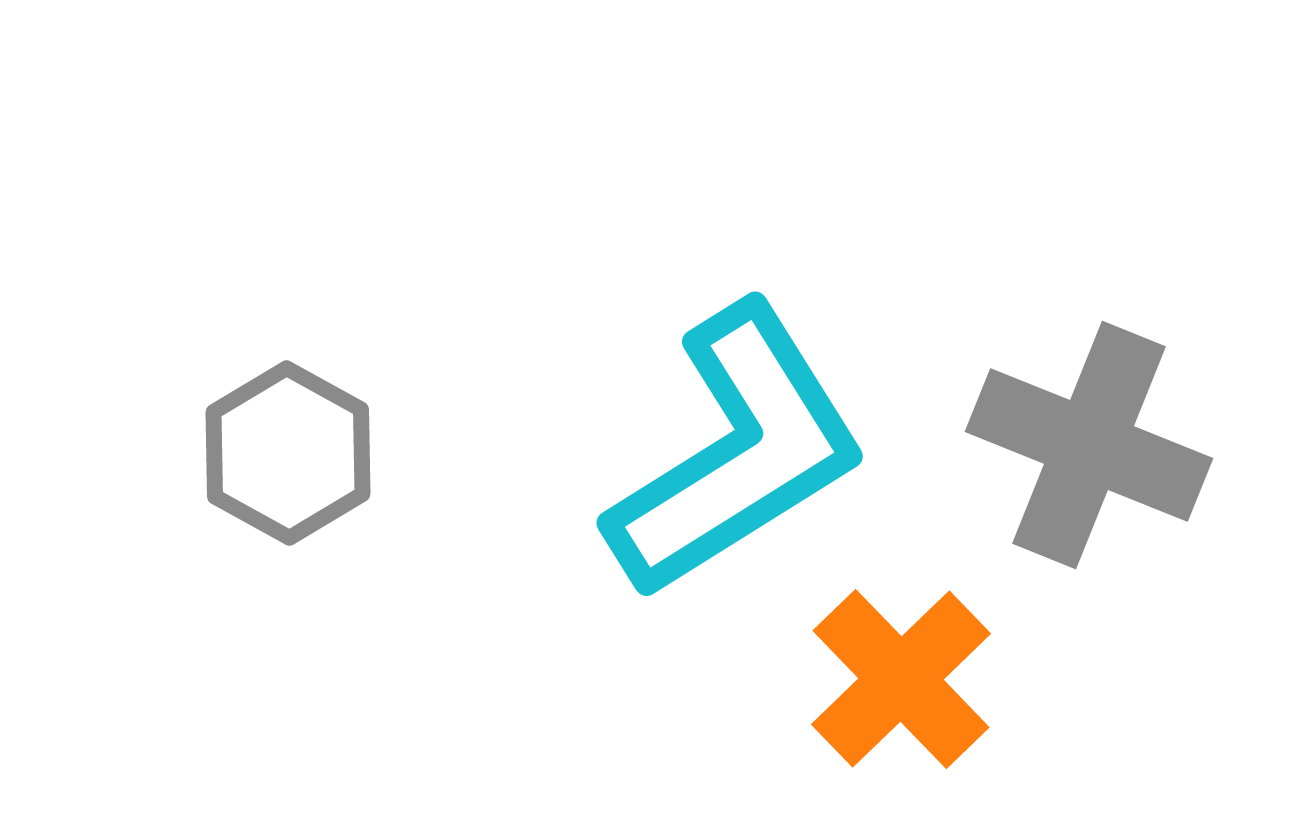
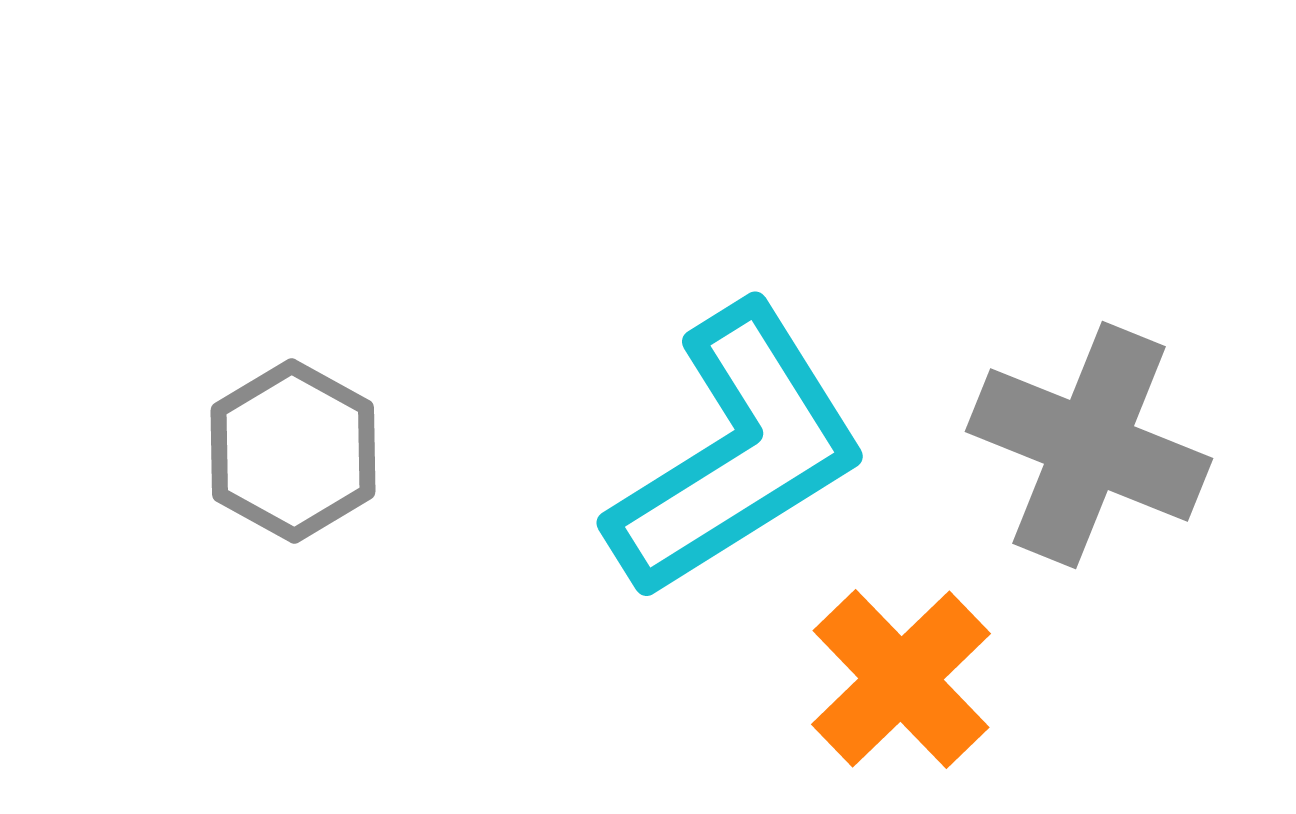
gray hexagon: moved 5 px right, 2 px up
